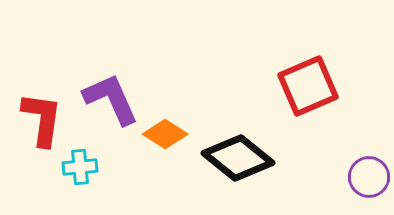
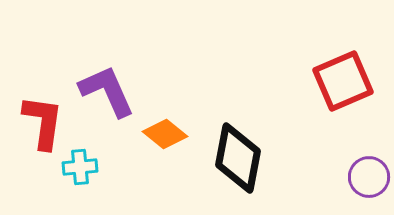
red square: moved 35 px right, 5 px up
purple L-shape: moved 4 px left, 8 px up
red L-shape: moved 1 px right, 3 px down
orange diamond: rotated 6 degrees clockwise
black diamond: rotated 62 degrees clockwise
